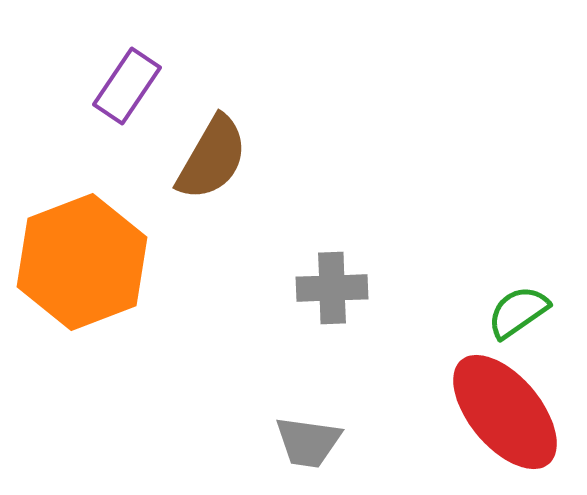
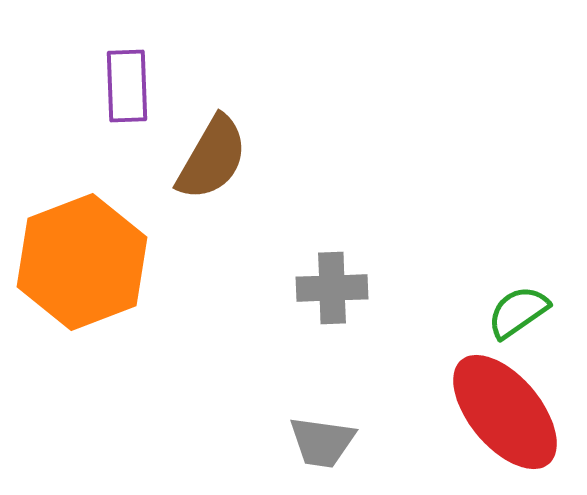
purple rectangle: rotated 36 degrees counterclockwise
gray trapezoid: moved 14 px right
